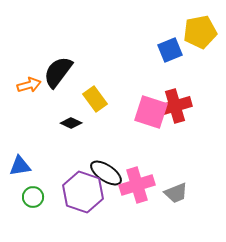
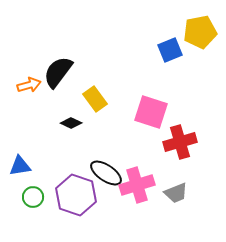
red cross: moved 5 px right, 36 px down
purple hexagon: moved 7 px left, 3 px down
